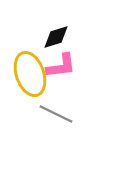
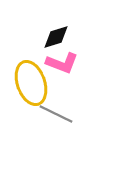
pink L-shape: moved 1 px right, 3 px up; rotated 28 degrees clockwise
yellow ellipse: moved 1 px right, 9 px down
